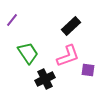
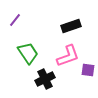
purple line: moved 3 px right
black rectangle: rotated 24 degrees clockwise
